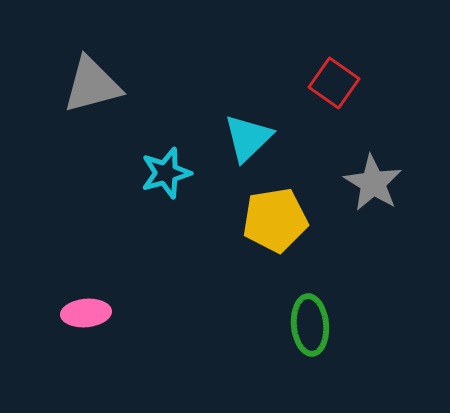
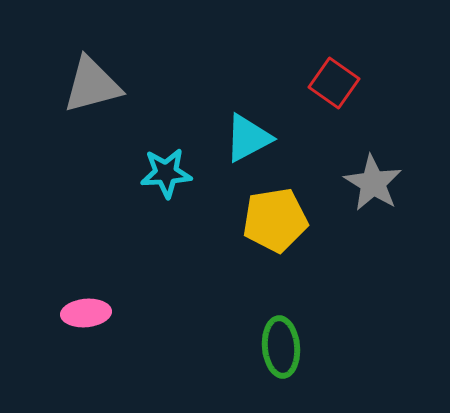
cyan triangle: rotated 16 degrees clockwise
cyan star: rotated 12 degrees clockwise
green ellipse: moved 29 px left, 22 px down
